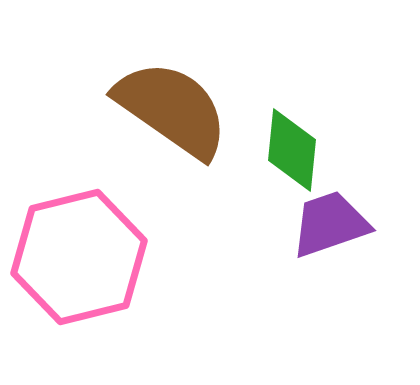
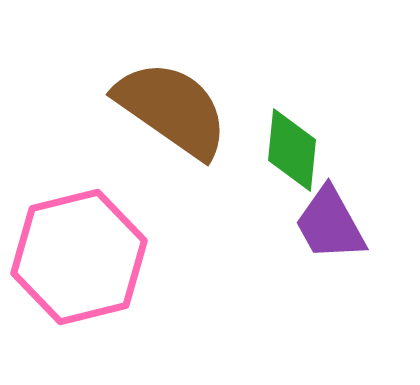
purple trapezoid: rotated 100 degrees counterclockwise
